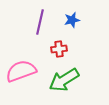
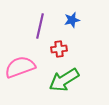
purple line: moved 4 px down
pink semicircle: moved 1 px left, 4 px up
